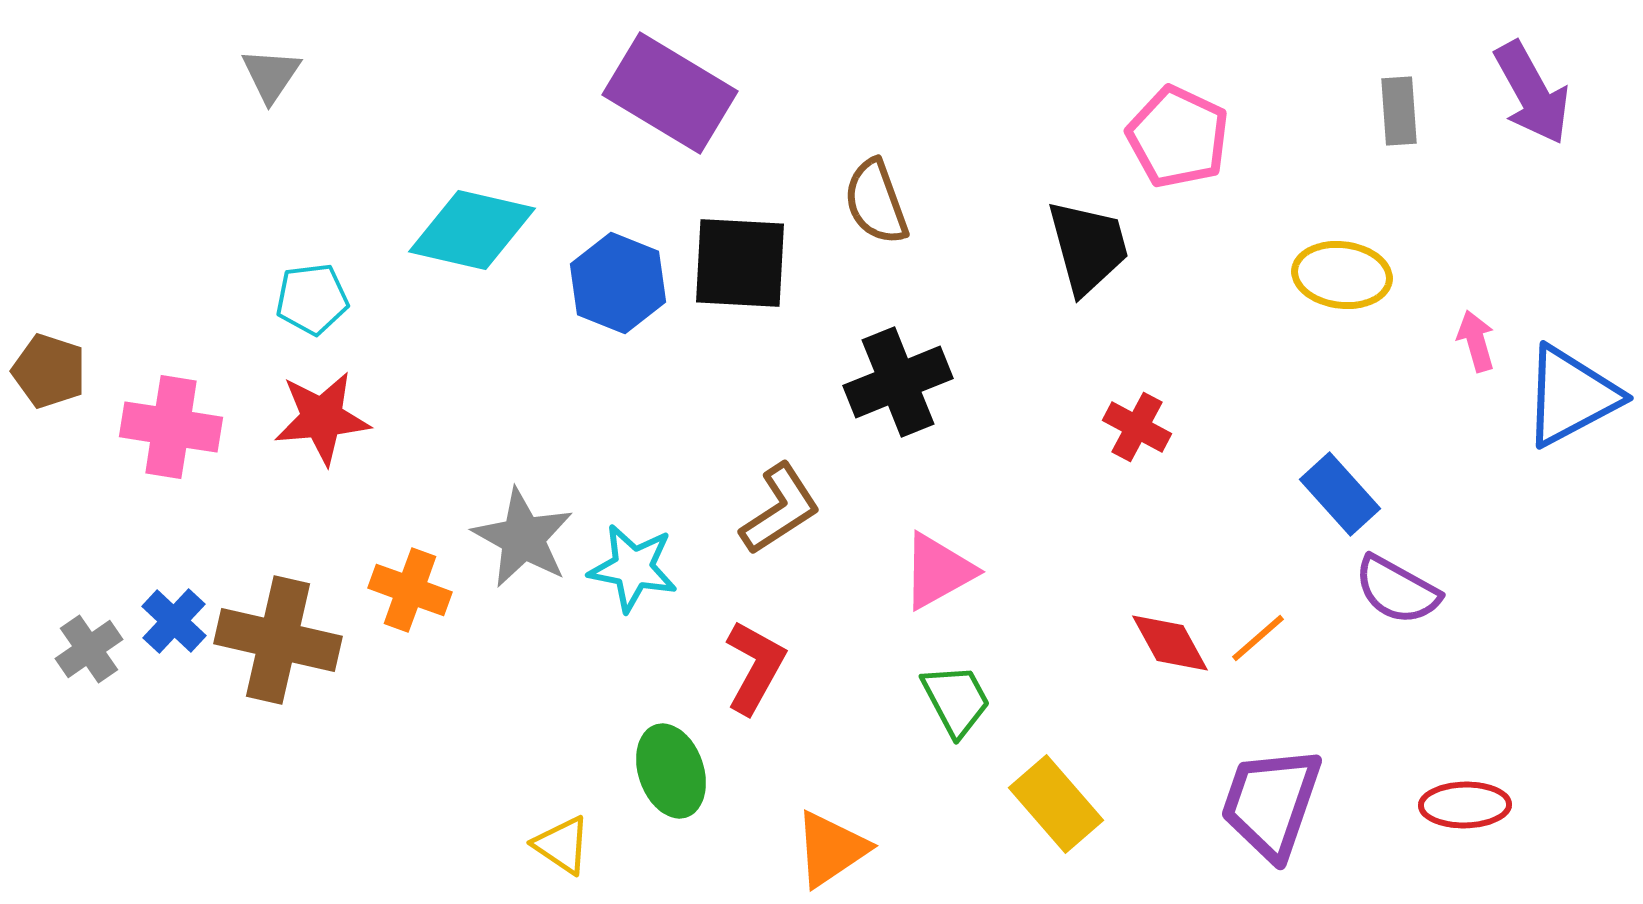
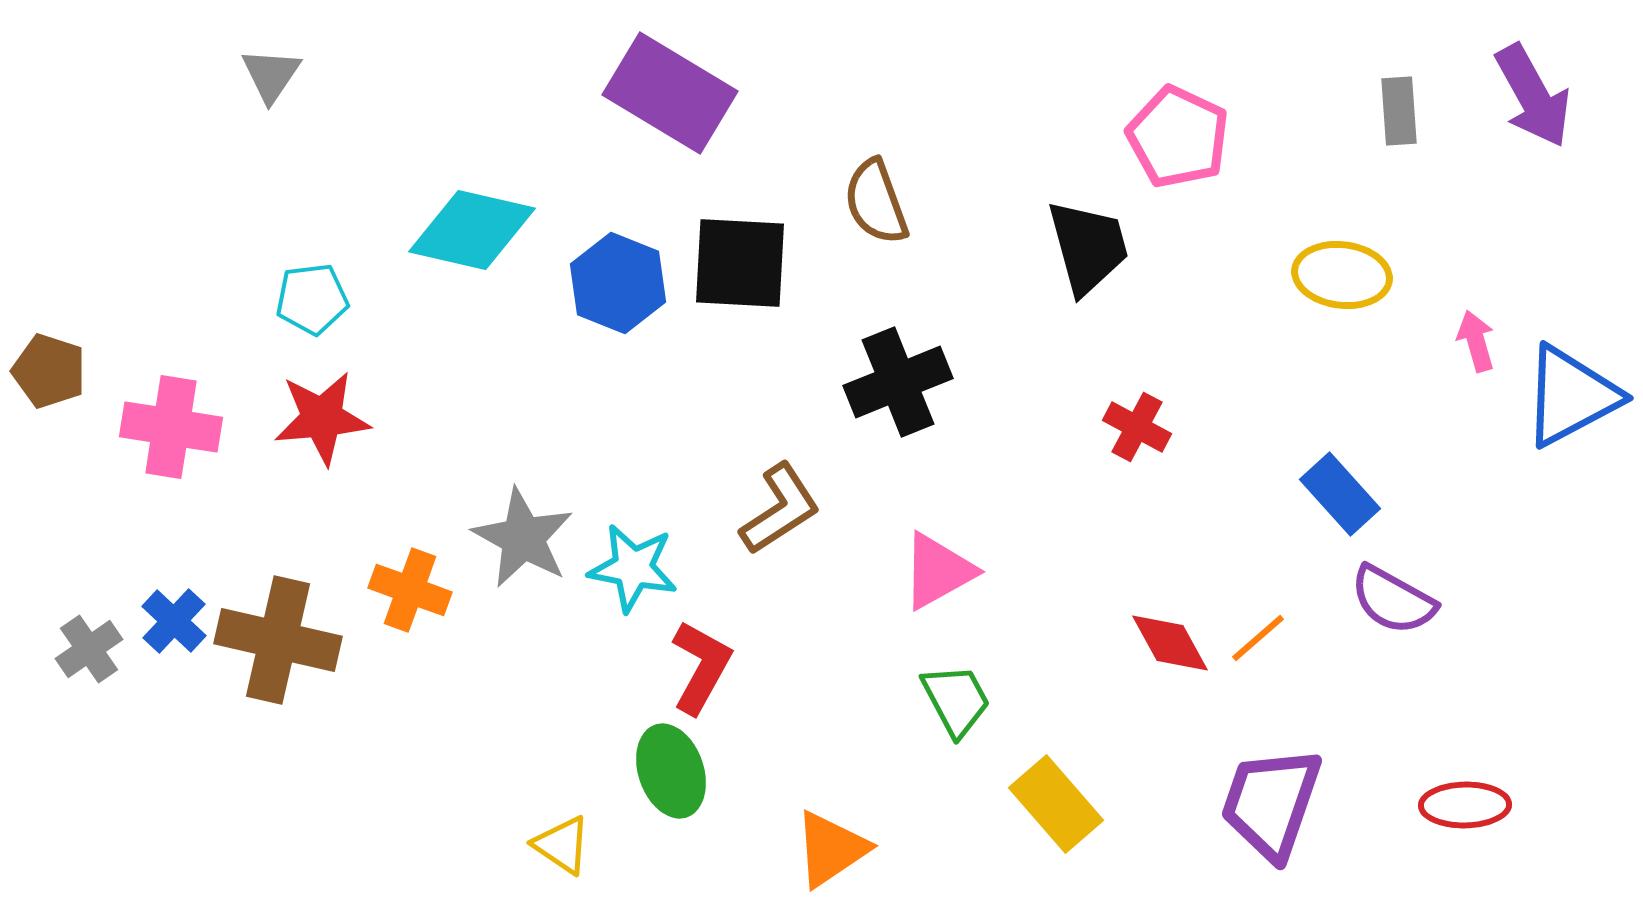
purple arrow: moved 1 px right, 3 px down
purple semicircle: moved 4 px left, 10 px down
red L-shape: moved 54 px left
